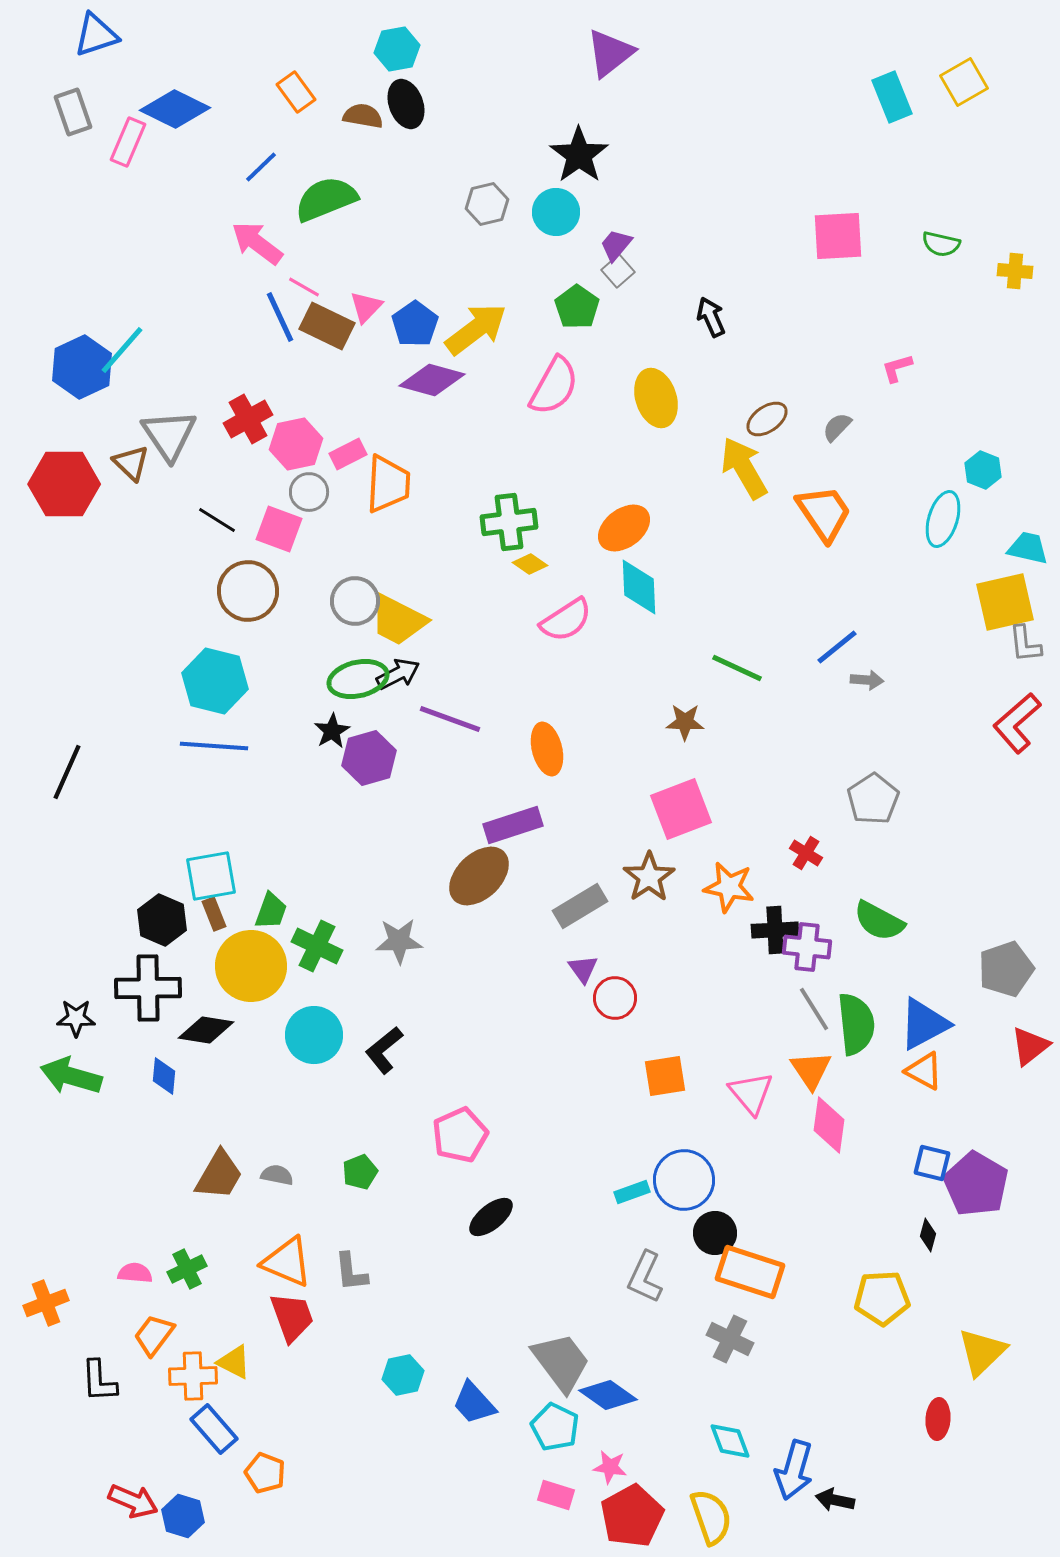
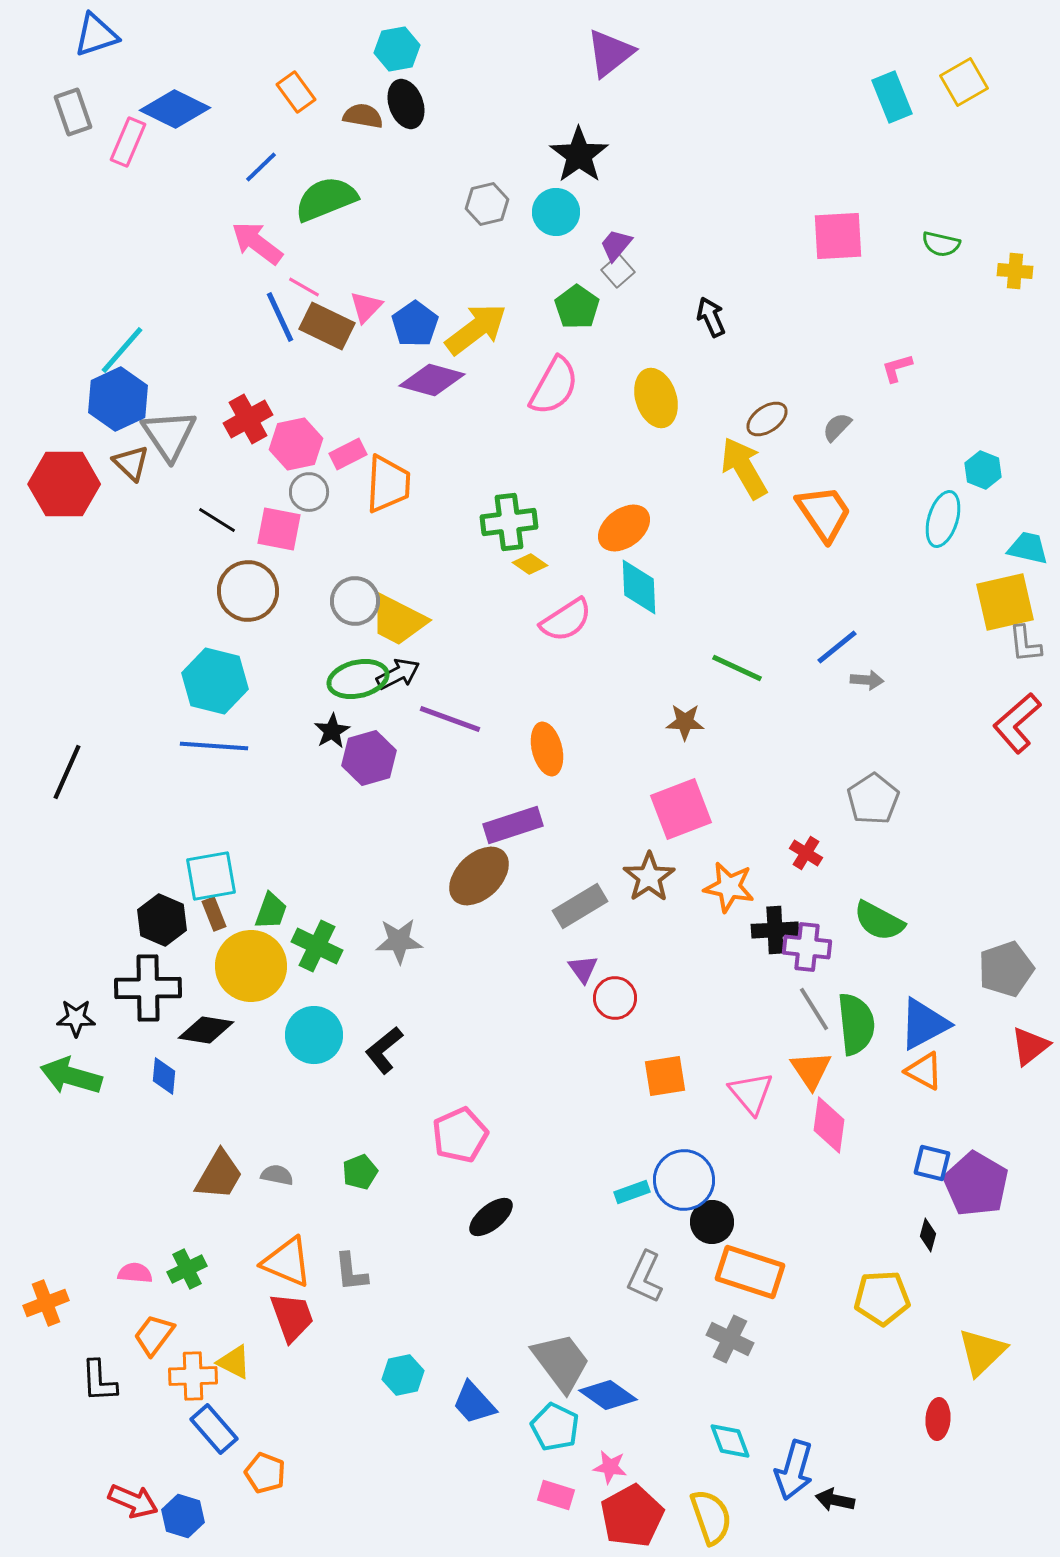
blue hexagon at (82, 367): moved 36 px right, 32 px down
pink square at (279, 529): rotated 9 degrees counterclockwise
black circle at (715, 1233): moved 3 px left, 11 px up
